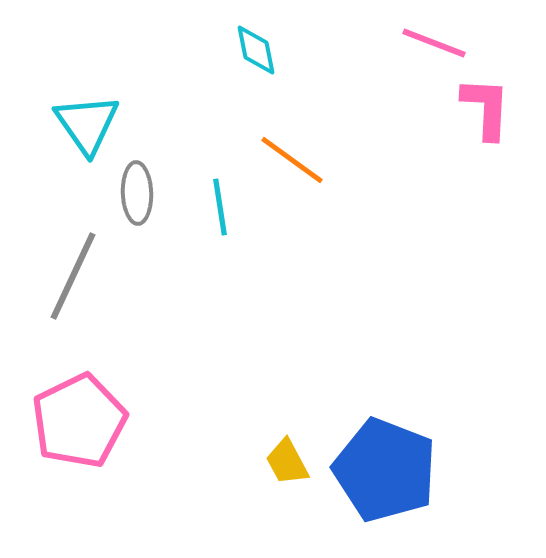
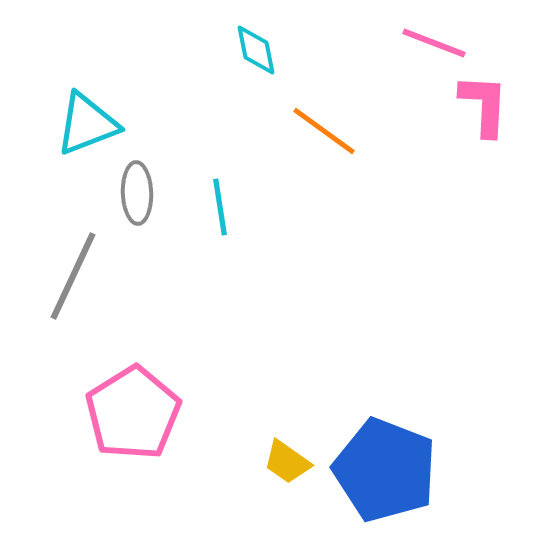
pink L-shape: moved 2 px left, 3 px up
cyan triangle: rotated 44 degrees clockwise
orange line: moved 32 px right, 29 px up
pink pentagon: moved 54 px right, 8 px up; rotated 6 degrees counterclockwise
yellow trapezoid: rotated 27 degrees counterclockwise
